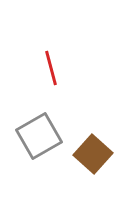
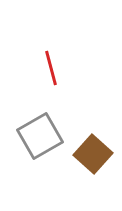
gray square: moved 1 px right
